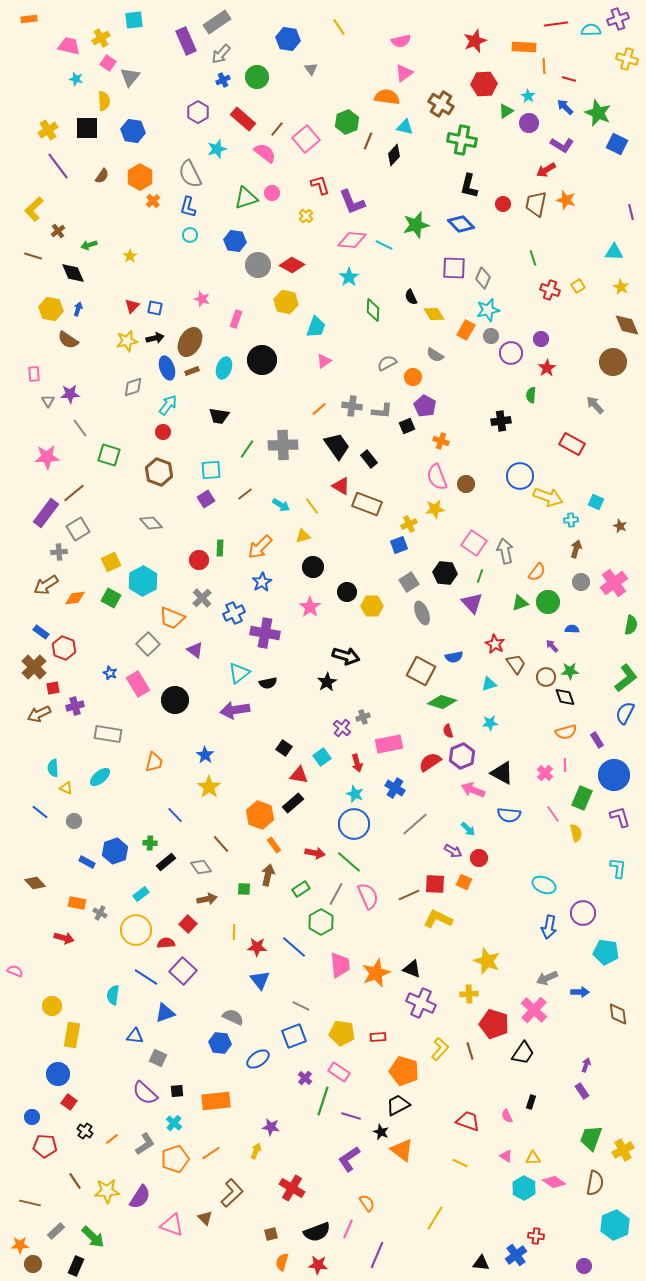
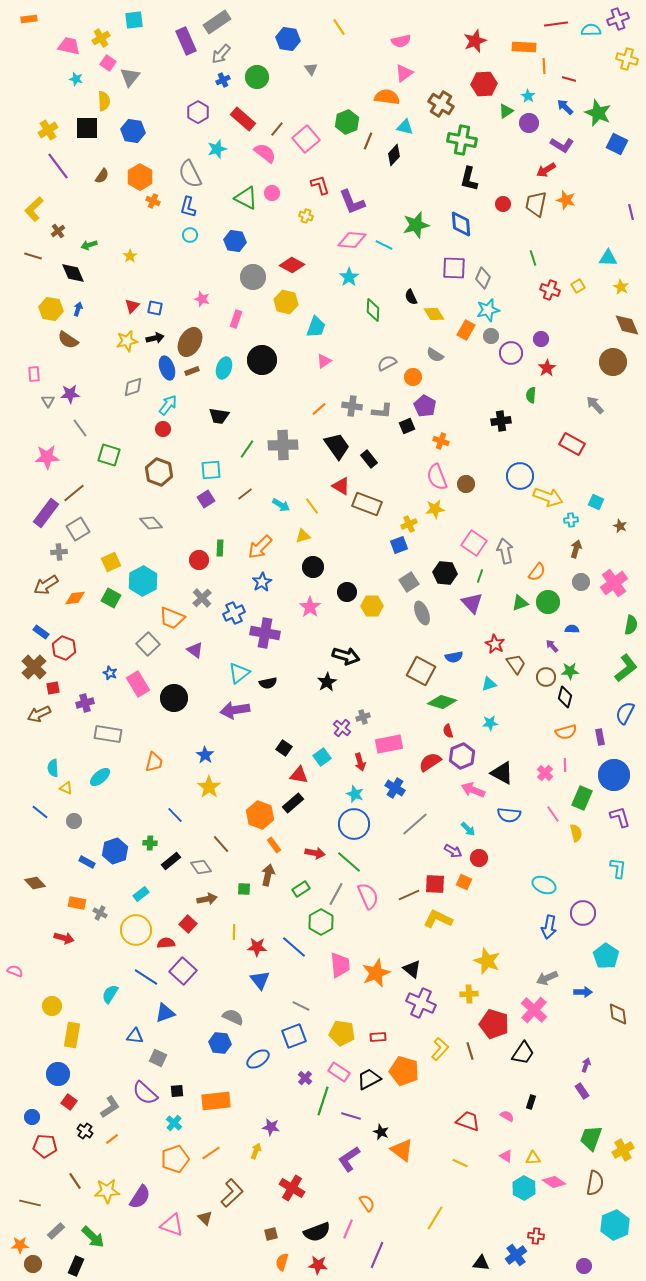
black L-shape at (469, 186): moved 7 px up
green triangle at (246, 198): rotated 45 degrees clockwise
orange cross at (153, 201): rotated 24 degrees counterclockwise
yellow cross at (306, 216): rotated 24 degrees counterclockwise
blue diamond at (461, 224): rotated 40 degrees clockwise
cyan triangle at (614, 252): moved 6 px left, 6 px down
gray circle at (258, 265): moved 5 px left, 12 px down
red circle at (163, 432): moved 3 px up
green L-shape at (626, 678): moved 10 px up
black diamond at (565, 697): rotated 35 degrees clockwise
black circle at (175, 700): moved 1 px left, 2 px up
purple cross at (75, 706): moved 10 px right, 3 px up
purple rectangle at (597, 740): moved 3 px right, 3 px up; rotated 21 degrees clockwise
red arrow at (357, 763): moved 3 px right, 1 px up
black rectangle at (166, 862): moved 5 px right, 1 px up
cyan pentagon at (606, 952): moved 4 px down; rotated 25 degrees clockwise
black triangle at (412, 969): rotated 18 degrees clockwise
blue arrow at (580, 992): moved 3 px right
cyan semicircle at (113, 995): moved 3 px left, 1 px up; rotated 24 degrees clockwise
black trapezoid at (398, 1105): moved 29 px left, 26 px up
pink semicircle at (507, 1116): rotated 144 degrees clockwise
gray L-shape at (145, 1144): moved 35 px left, 37 px up
